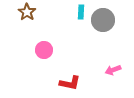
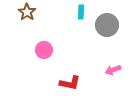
gray circle: moved 4 px right, 5 px down
